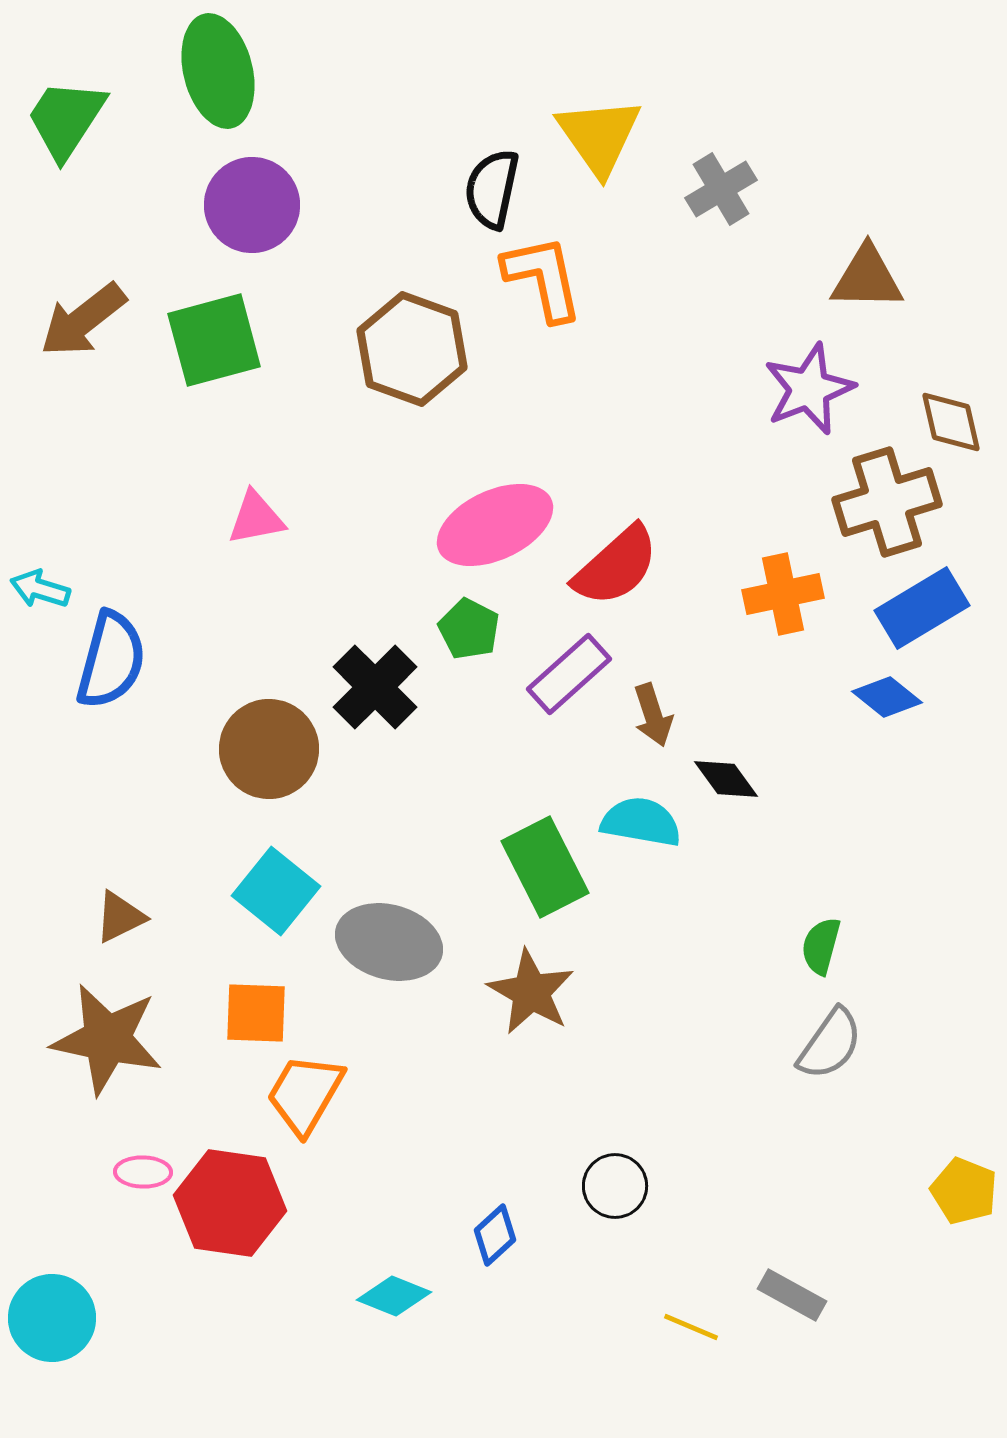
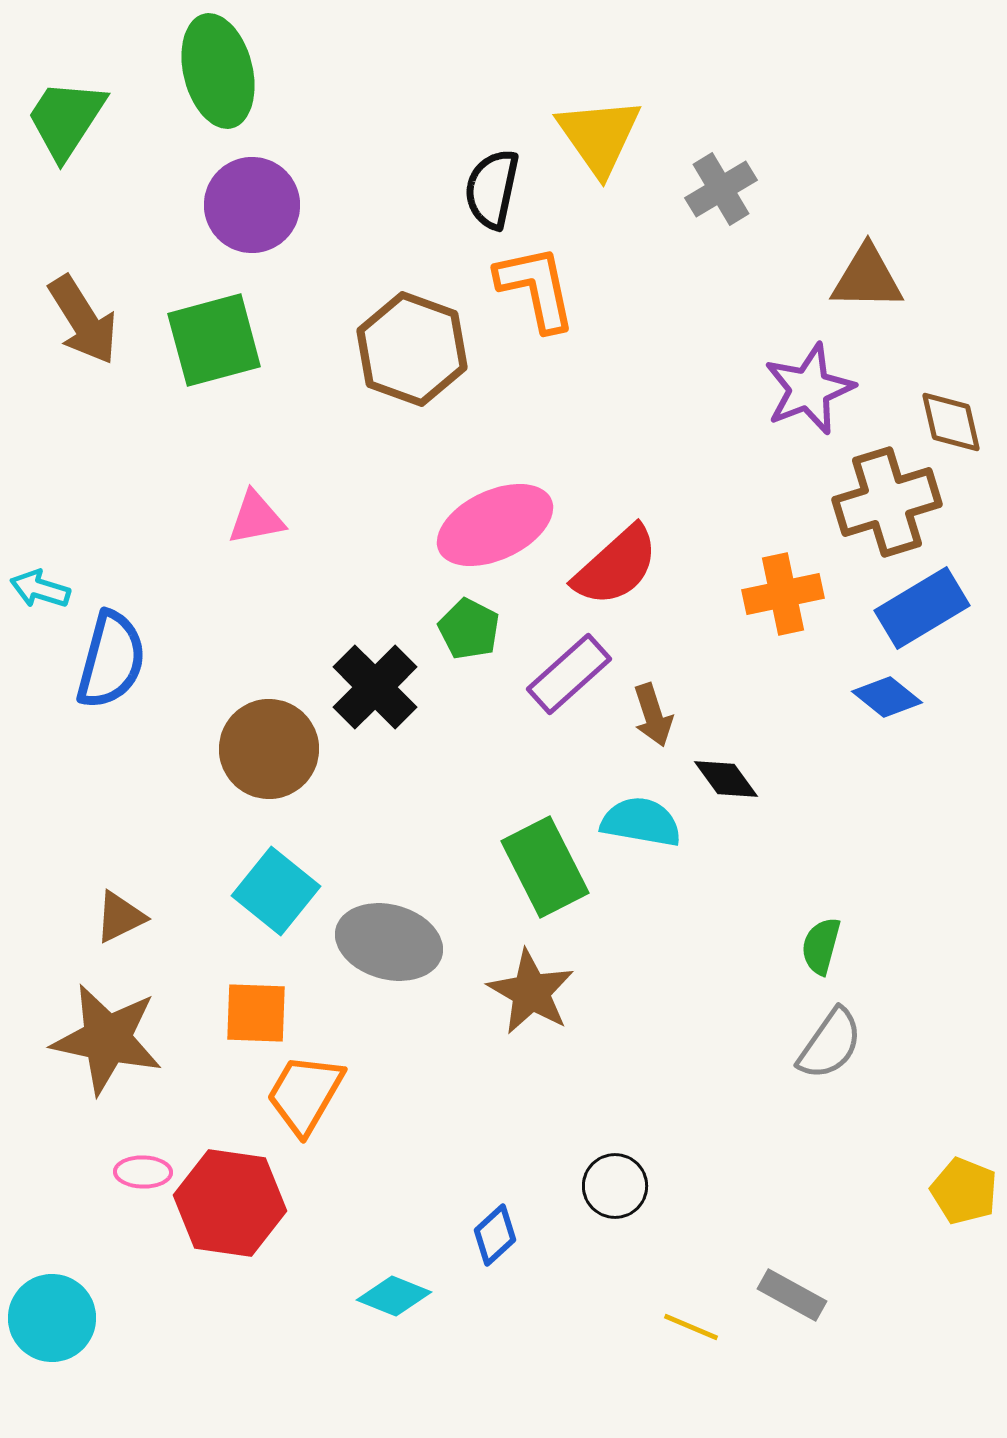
orange L-shape at (543, 278): moved 7 px left, 10 px down
brown arrow at (83, 320): rotated 84 degrees counterclockwise
